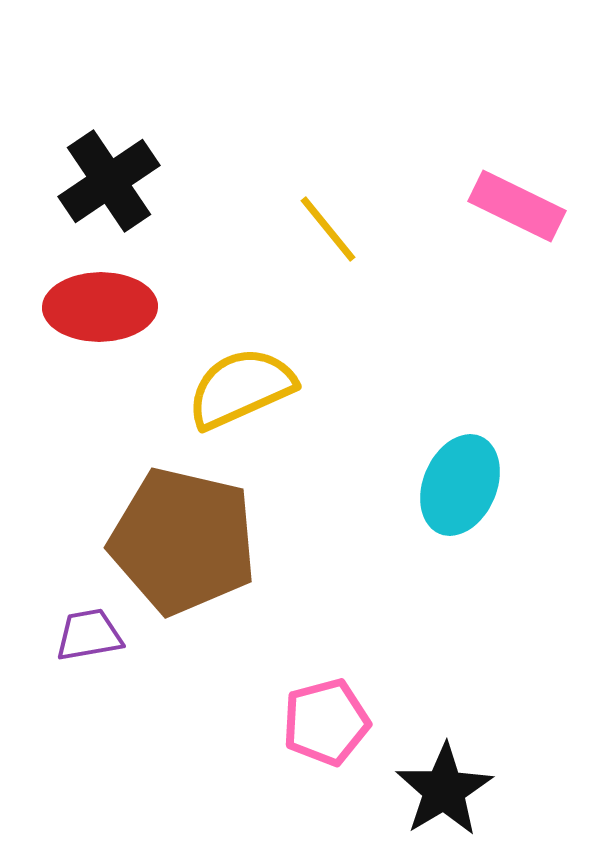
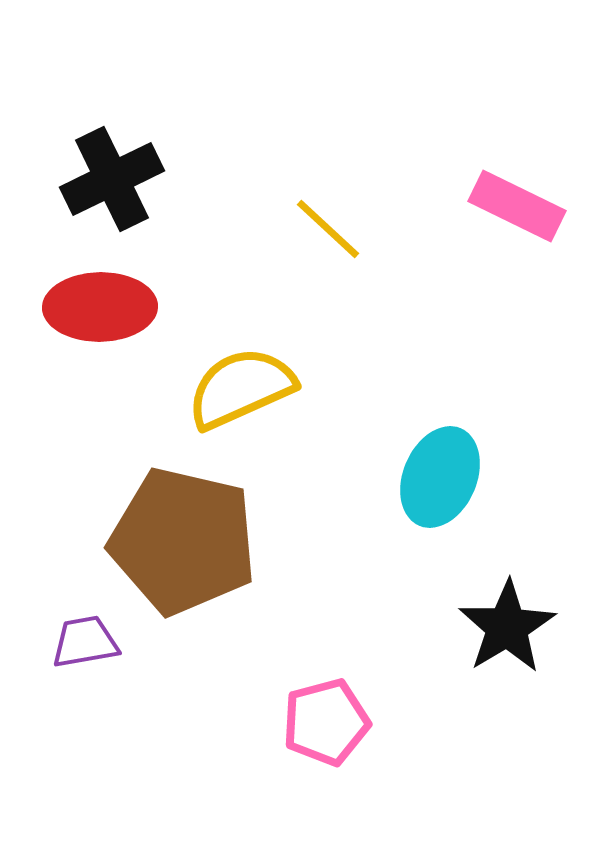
black cross: moved 3 px right, 2 px up; rotated 8 degrees clockwise
yellow line: rotated 8 degrees counterclockwise
cyan ellipse: moved 20 px left, 8 px up
purple trapezoid: moved 4 px left, 7 px down
black star: moved 63 px right, 163 px up
